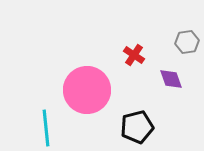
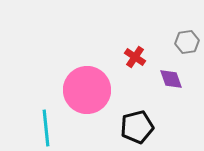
red cross: moved 1 px right, 2 px down
